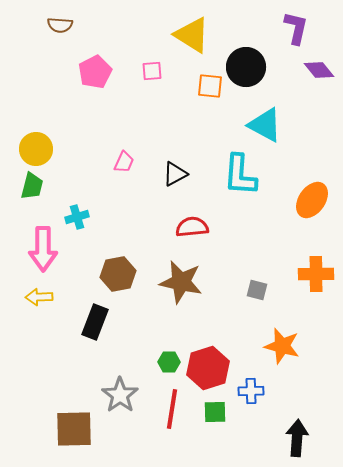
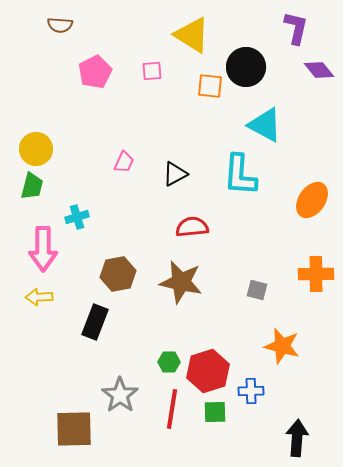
red hexagon: moved 3 px down
